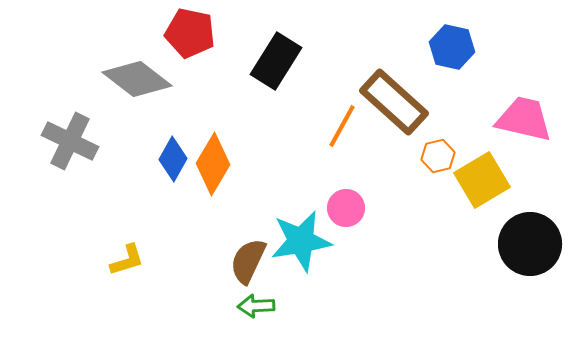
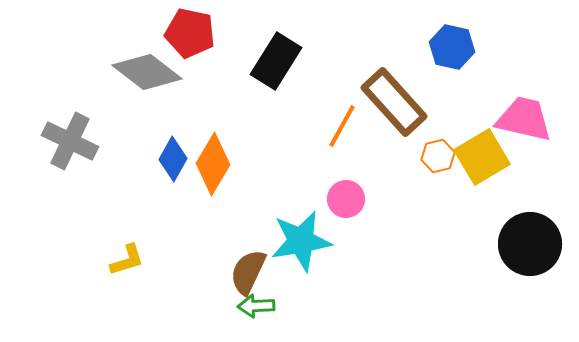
gray diamond: moved 10 px right, 7 px up
brown rectangle: rotated 6 degrees clockwise
yellow square: moved 23 px up
pink circle: moved 9 px up
brown semicircle: moved 11 px down
